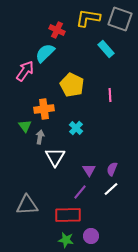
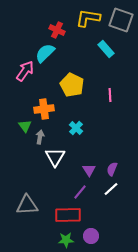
gray square: moved 1 px right, 1 px down
green star: rotated 14 degrees counterclockwise
